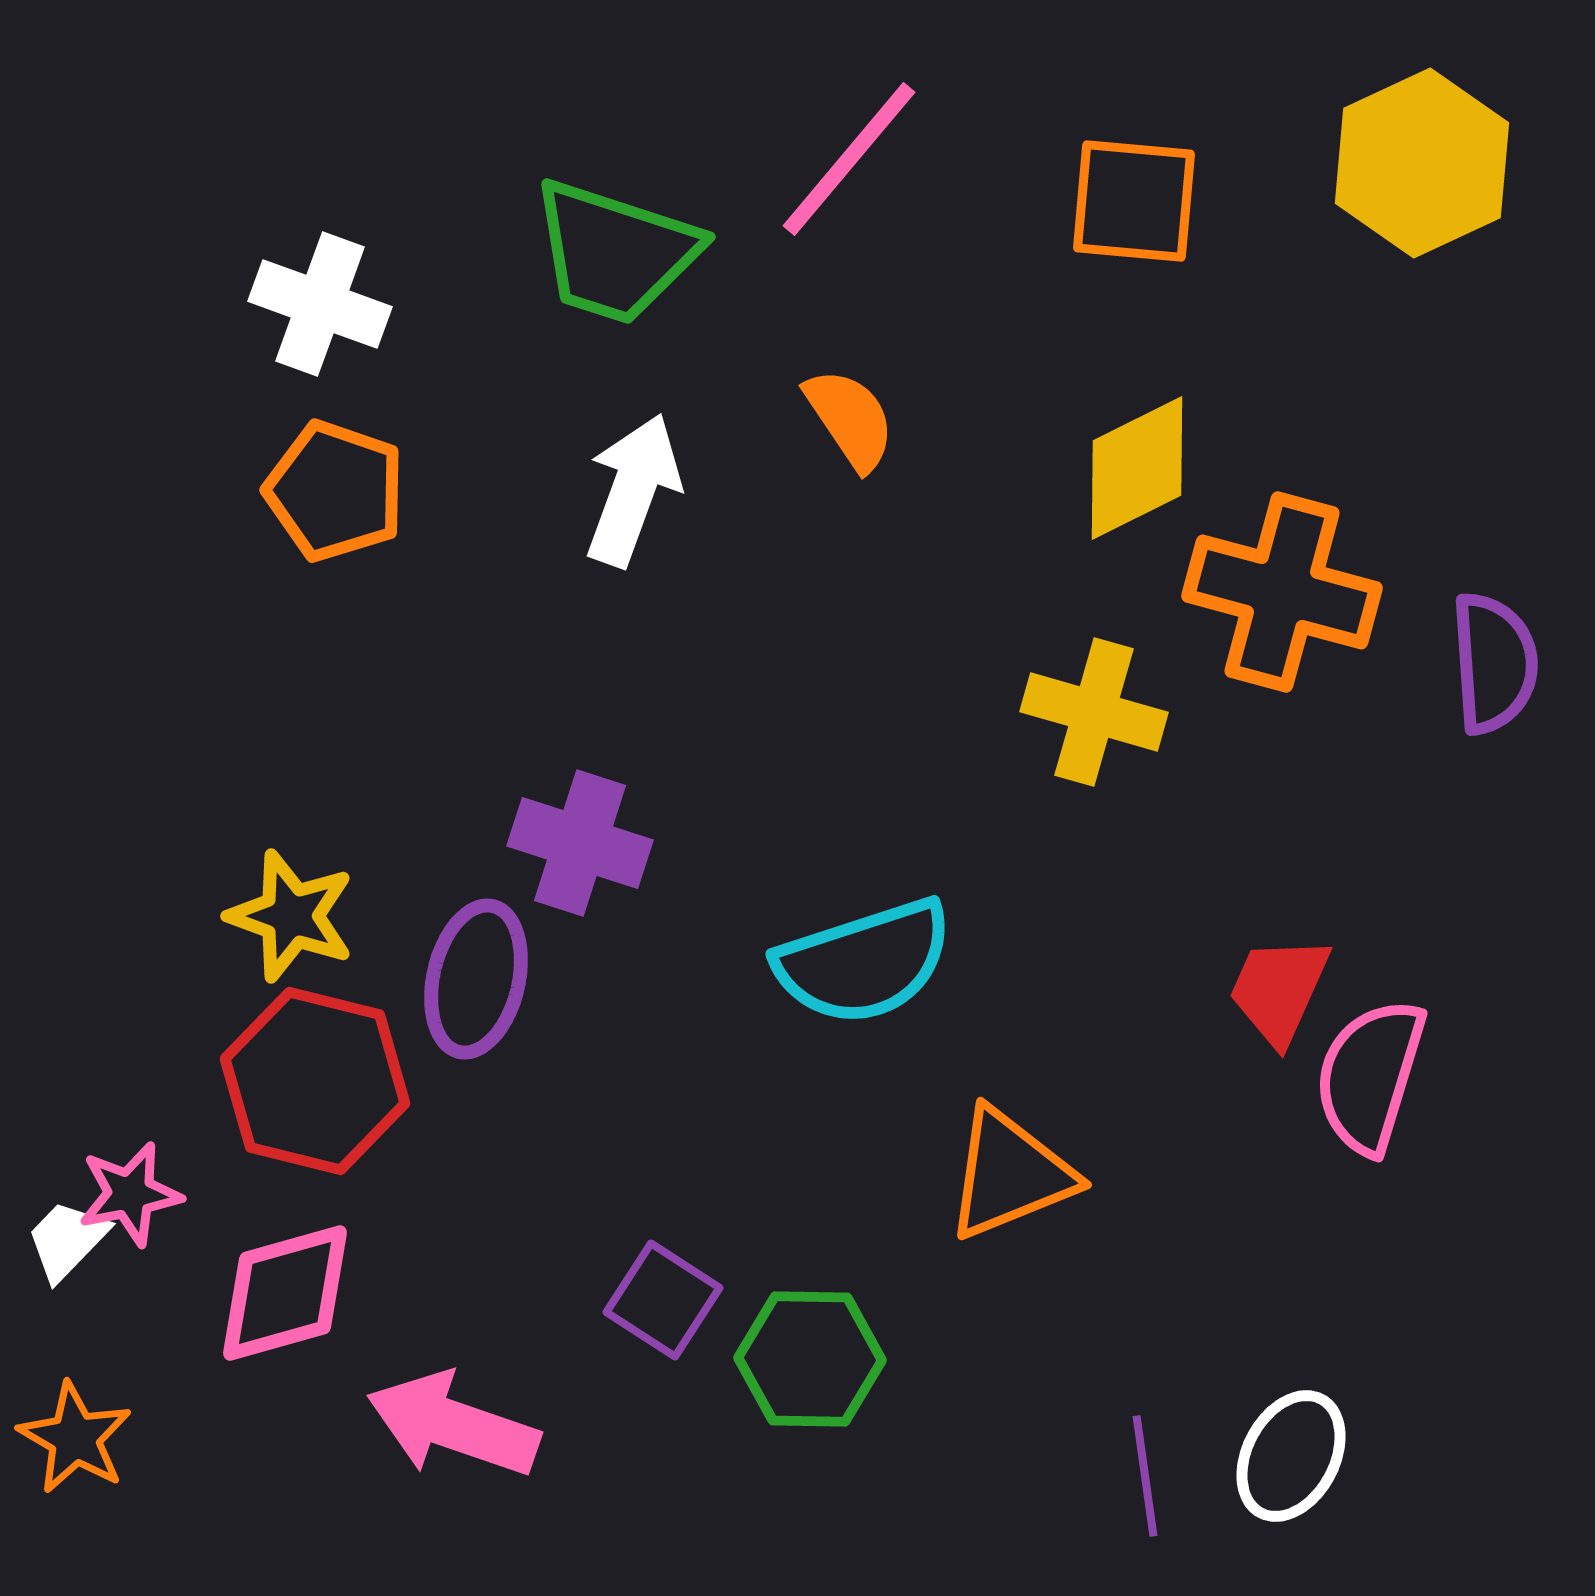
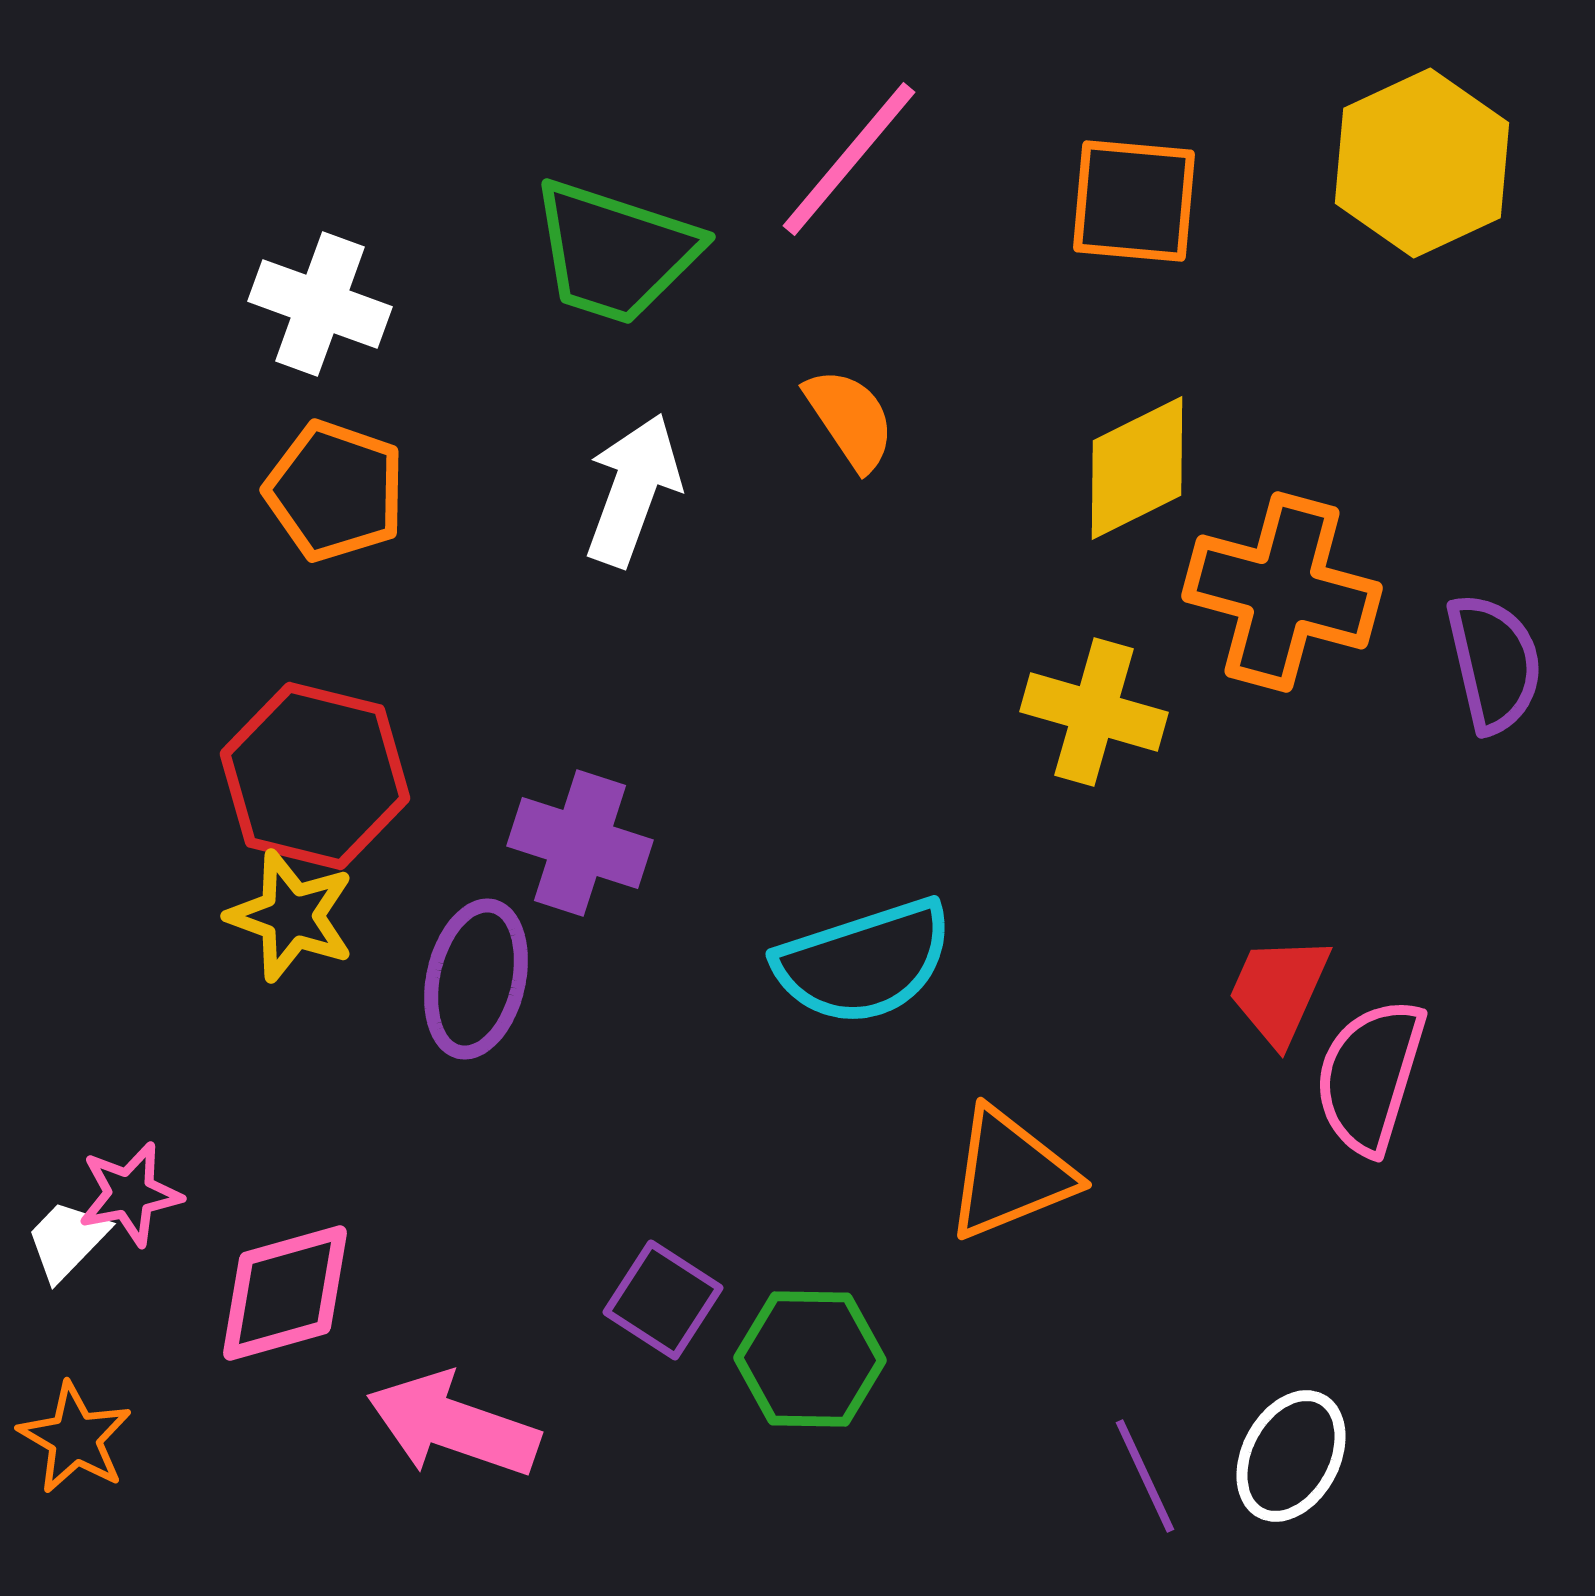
purple semicircle: rotated 9 degrees counterclockwise
red hexagon: moved 305 px up
purple line: rotated 17 degrees counterclockwise
